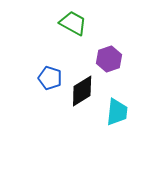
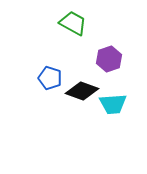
black diamond: rotated 52 degrees clockwise
cyan trapezoid: moved 4 px left, 8 px up; rotated 80 degrees clockwise
